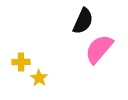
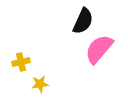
yellow cross: rotated 12 degrees counterclockwise
yellow star: moved 1 px right, 6 px down; rotated 30 degrees clockwise
